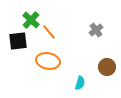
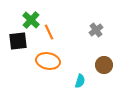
orange line: rotated 14 degrees clockwise
brown circle: moved 3 px left, 2 px up
cyan semicircle: moved 2 px up
